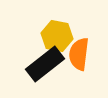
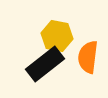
orange semicircle: moved 9 px right, 3 px down
